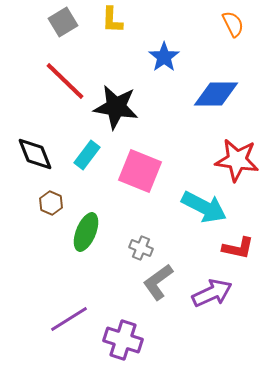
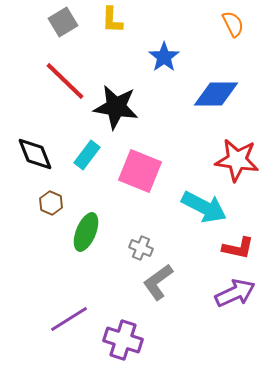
purple arrow: moved 23 px right
